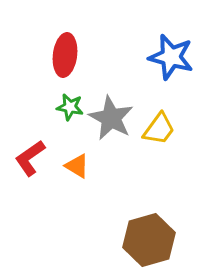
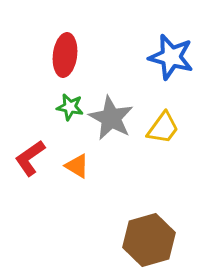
yellow trapezoid: moved 4 px right, 1 px up
